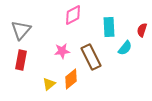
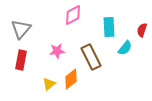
gray triangle: moved 1 px up
pink star: moved 5 px left
